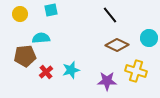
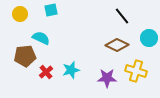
black line: moved 12 px right, 1 px down
cyan semicircle: rotated 30 degrees clockwise
purple star: moved 3 px up
